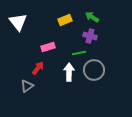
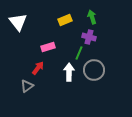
green arrow: rotated 40 degrees clockwise
purple cross: moved 1 px left, 1 px down
green line: rotated 56 degrees counterclockwise
